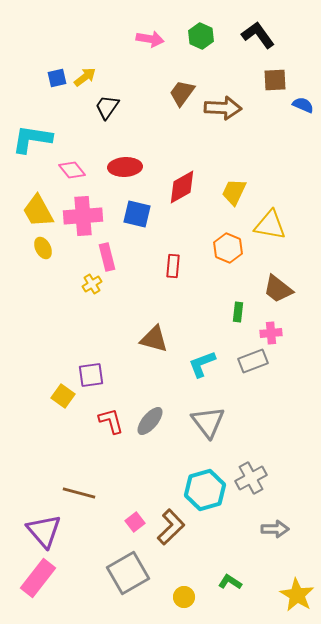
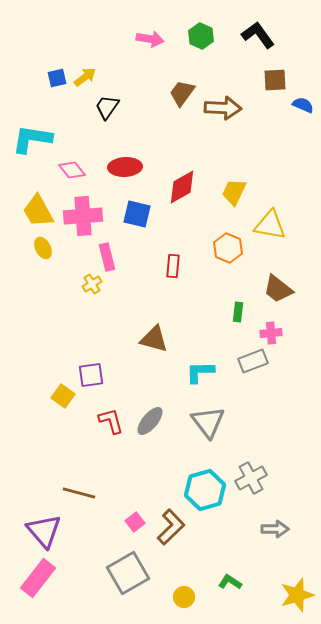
cyan L-shape at (202, 364): moved 2 px left, 8 px down; rotated 20 degrees clockwise
yellow star at (297, 595): rotated 24 degrees clockwise
